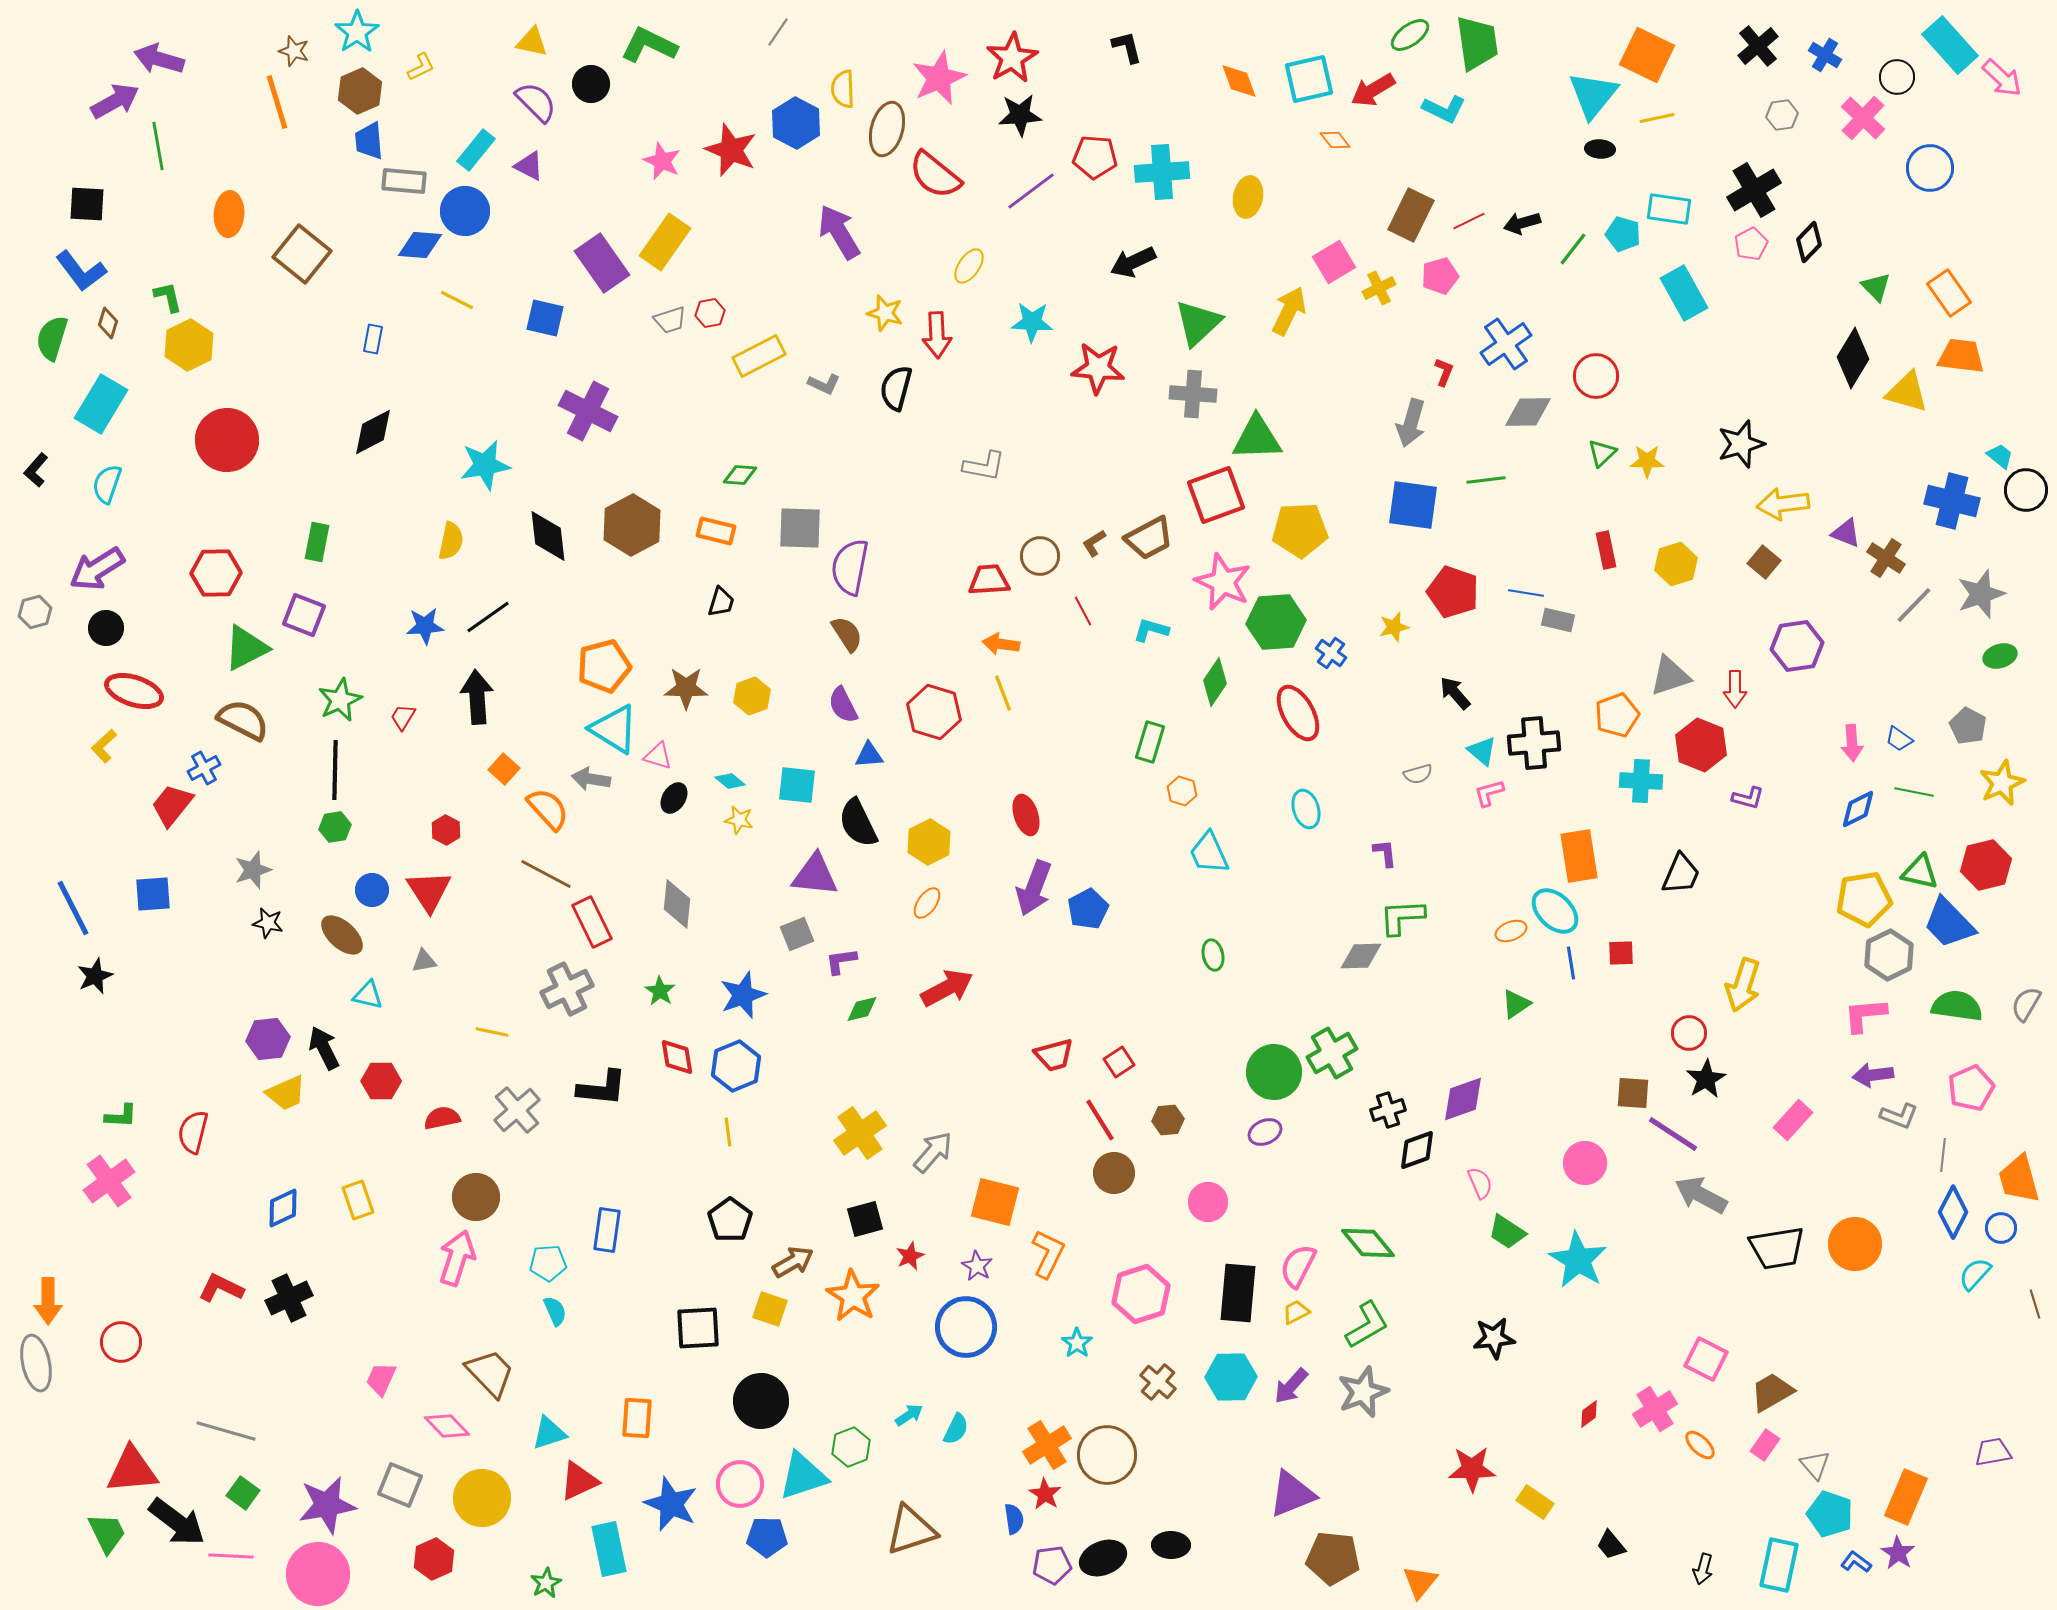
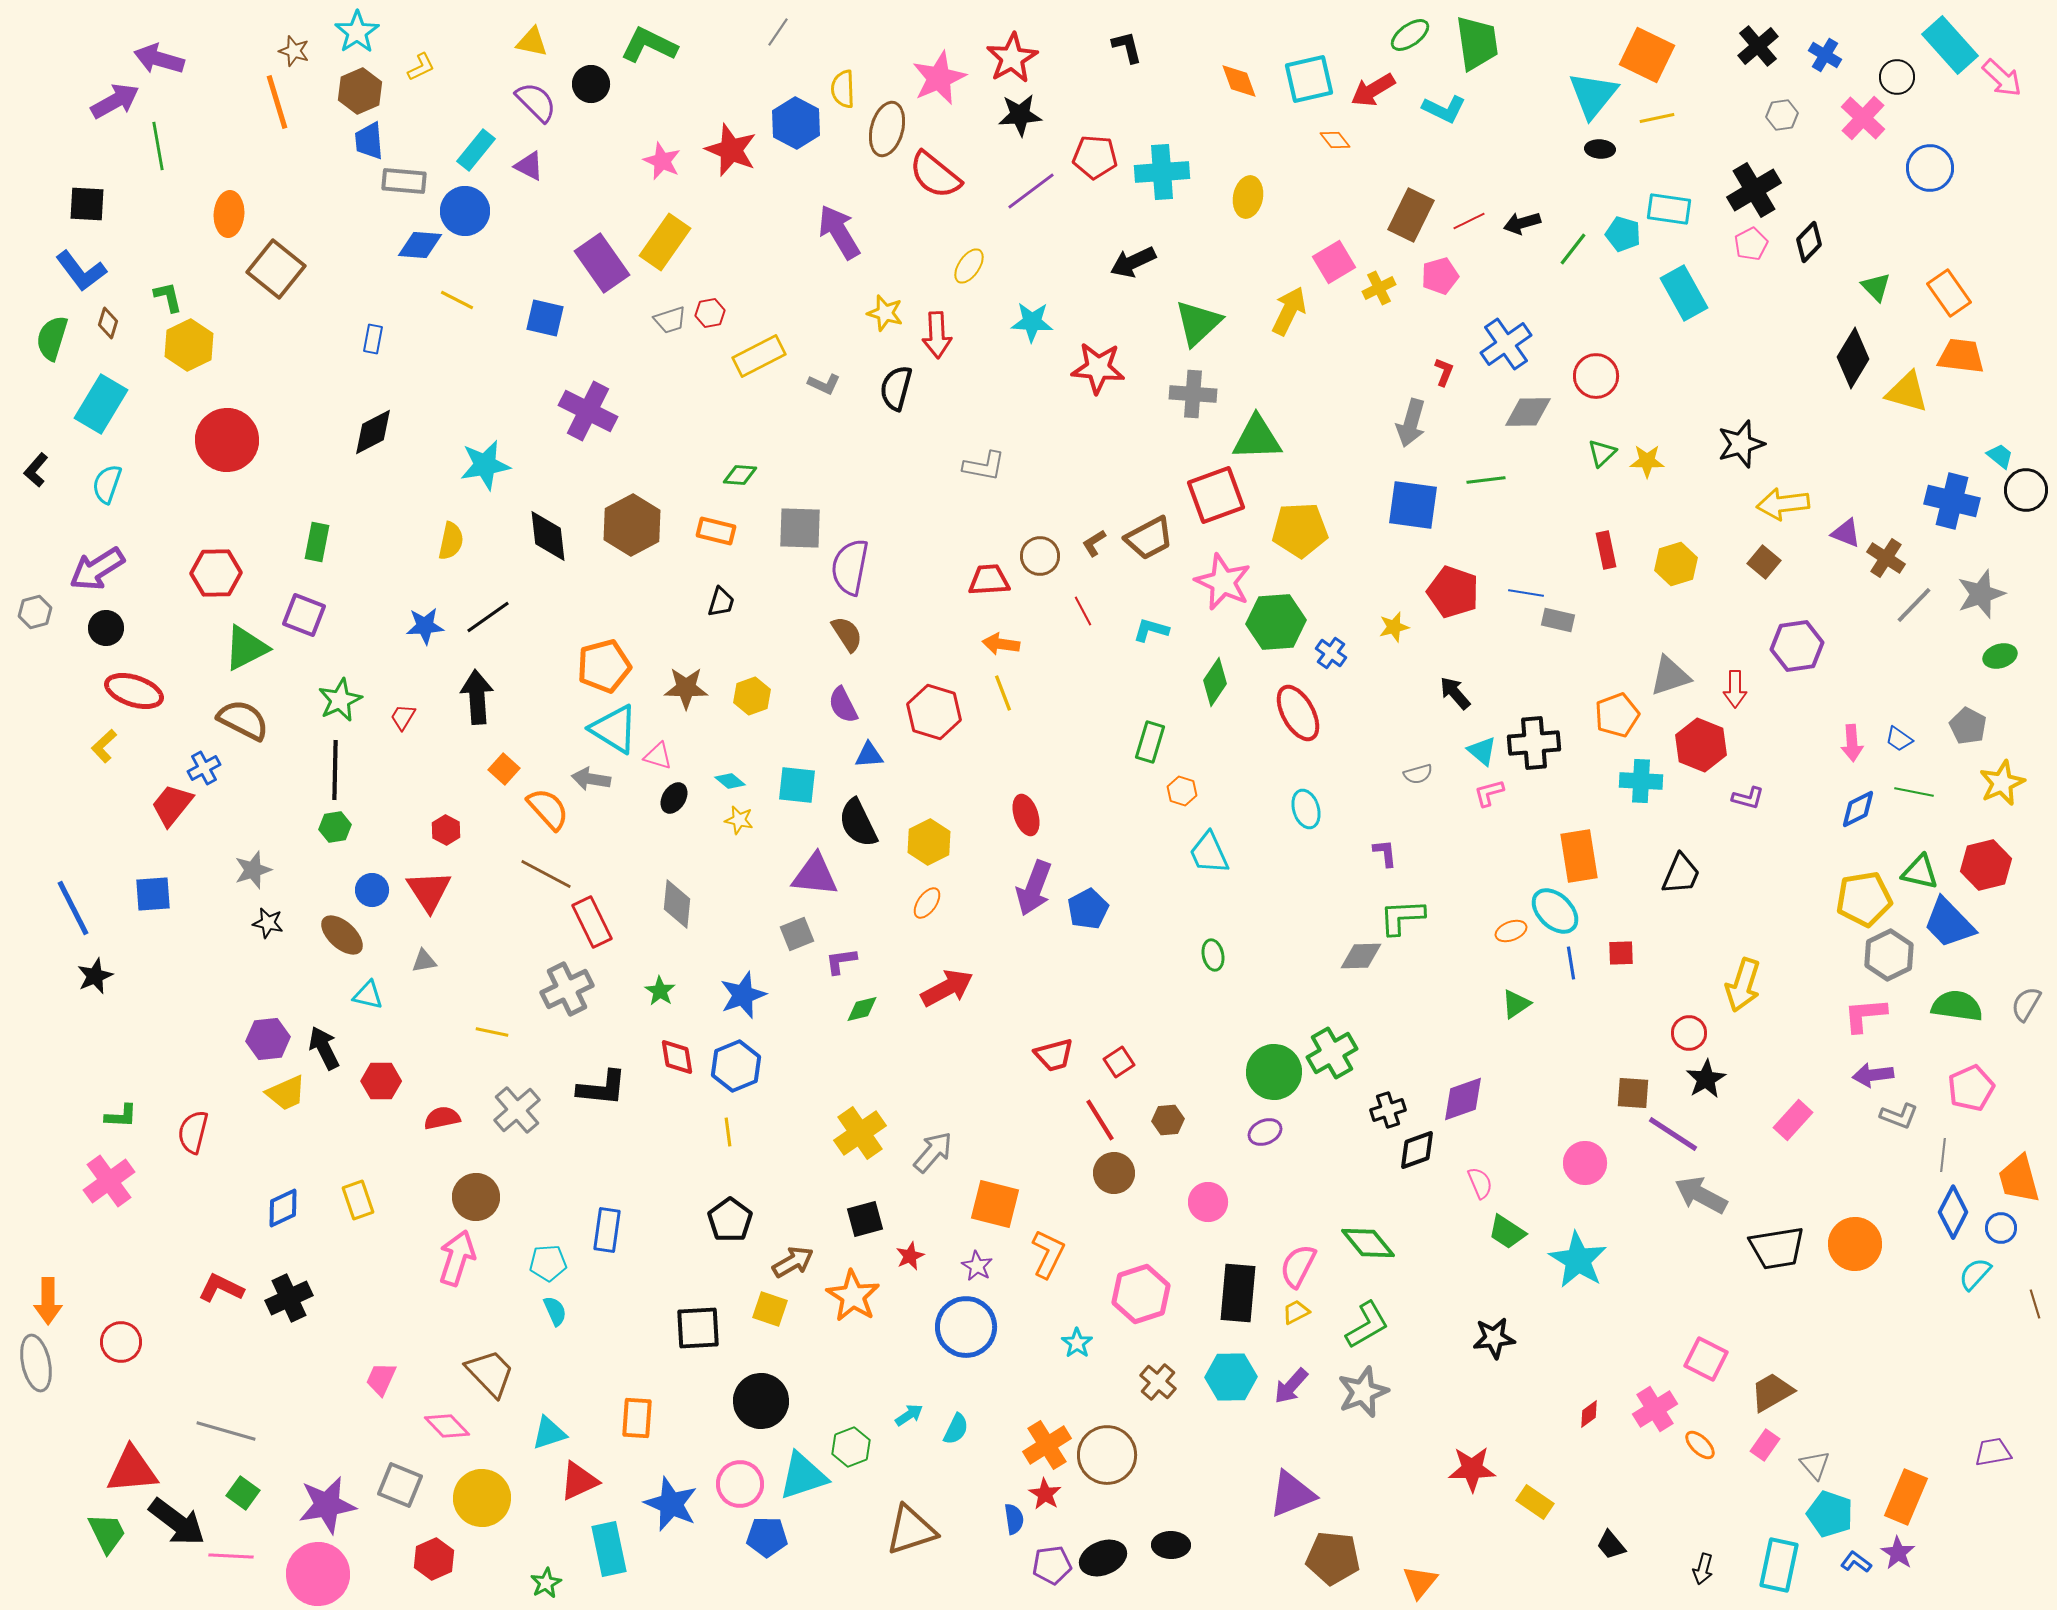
brown square at (302, 254): moved 26 px left, 15 px down
orange square at (995, 1202): moved 2 px down
